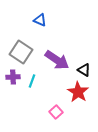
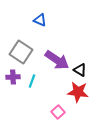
black triangle: moved 4 px left
red star: rotated 25 degrees counterclockwise
pink square: moved 2 px right
